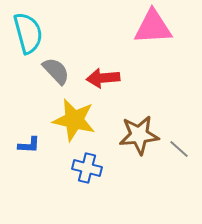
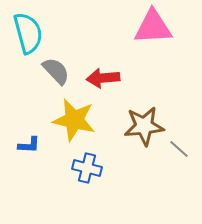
brown star: moved 5 px right, 9 px up
